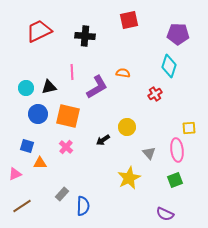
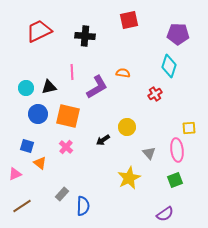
orange triangle: rotated 40 degrees clockwise
purple semicircle: rotated 60 degrees counterclockwise
